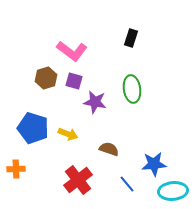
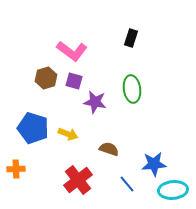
cyan ellipse: moved 1 px up
